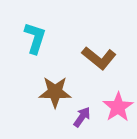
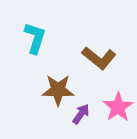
brown star: moved 3 px right, 2 px up
purple arrow: moved 1 px left, 3 px up
